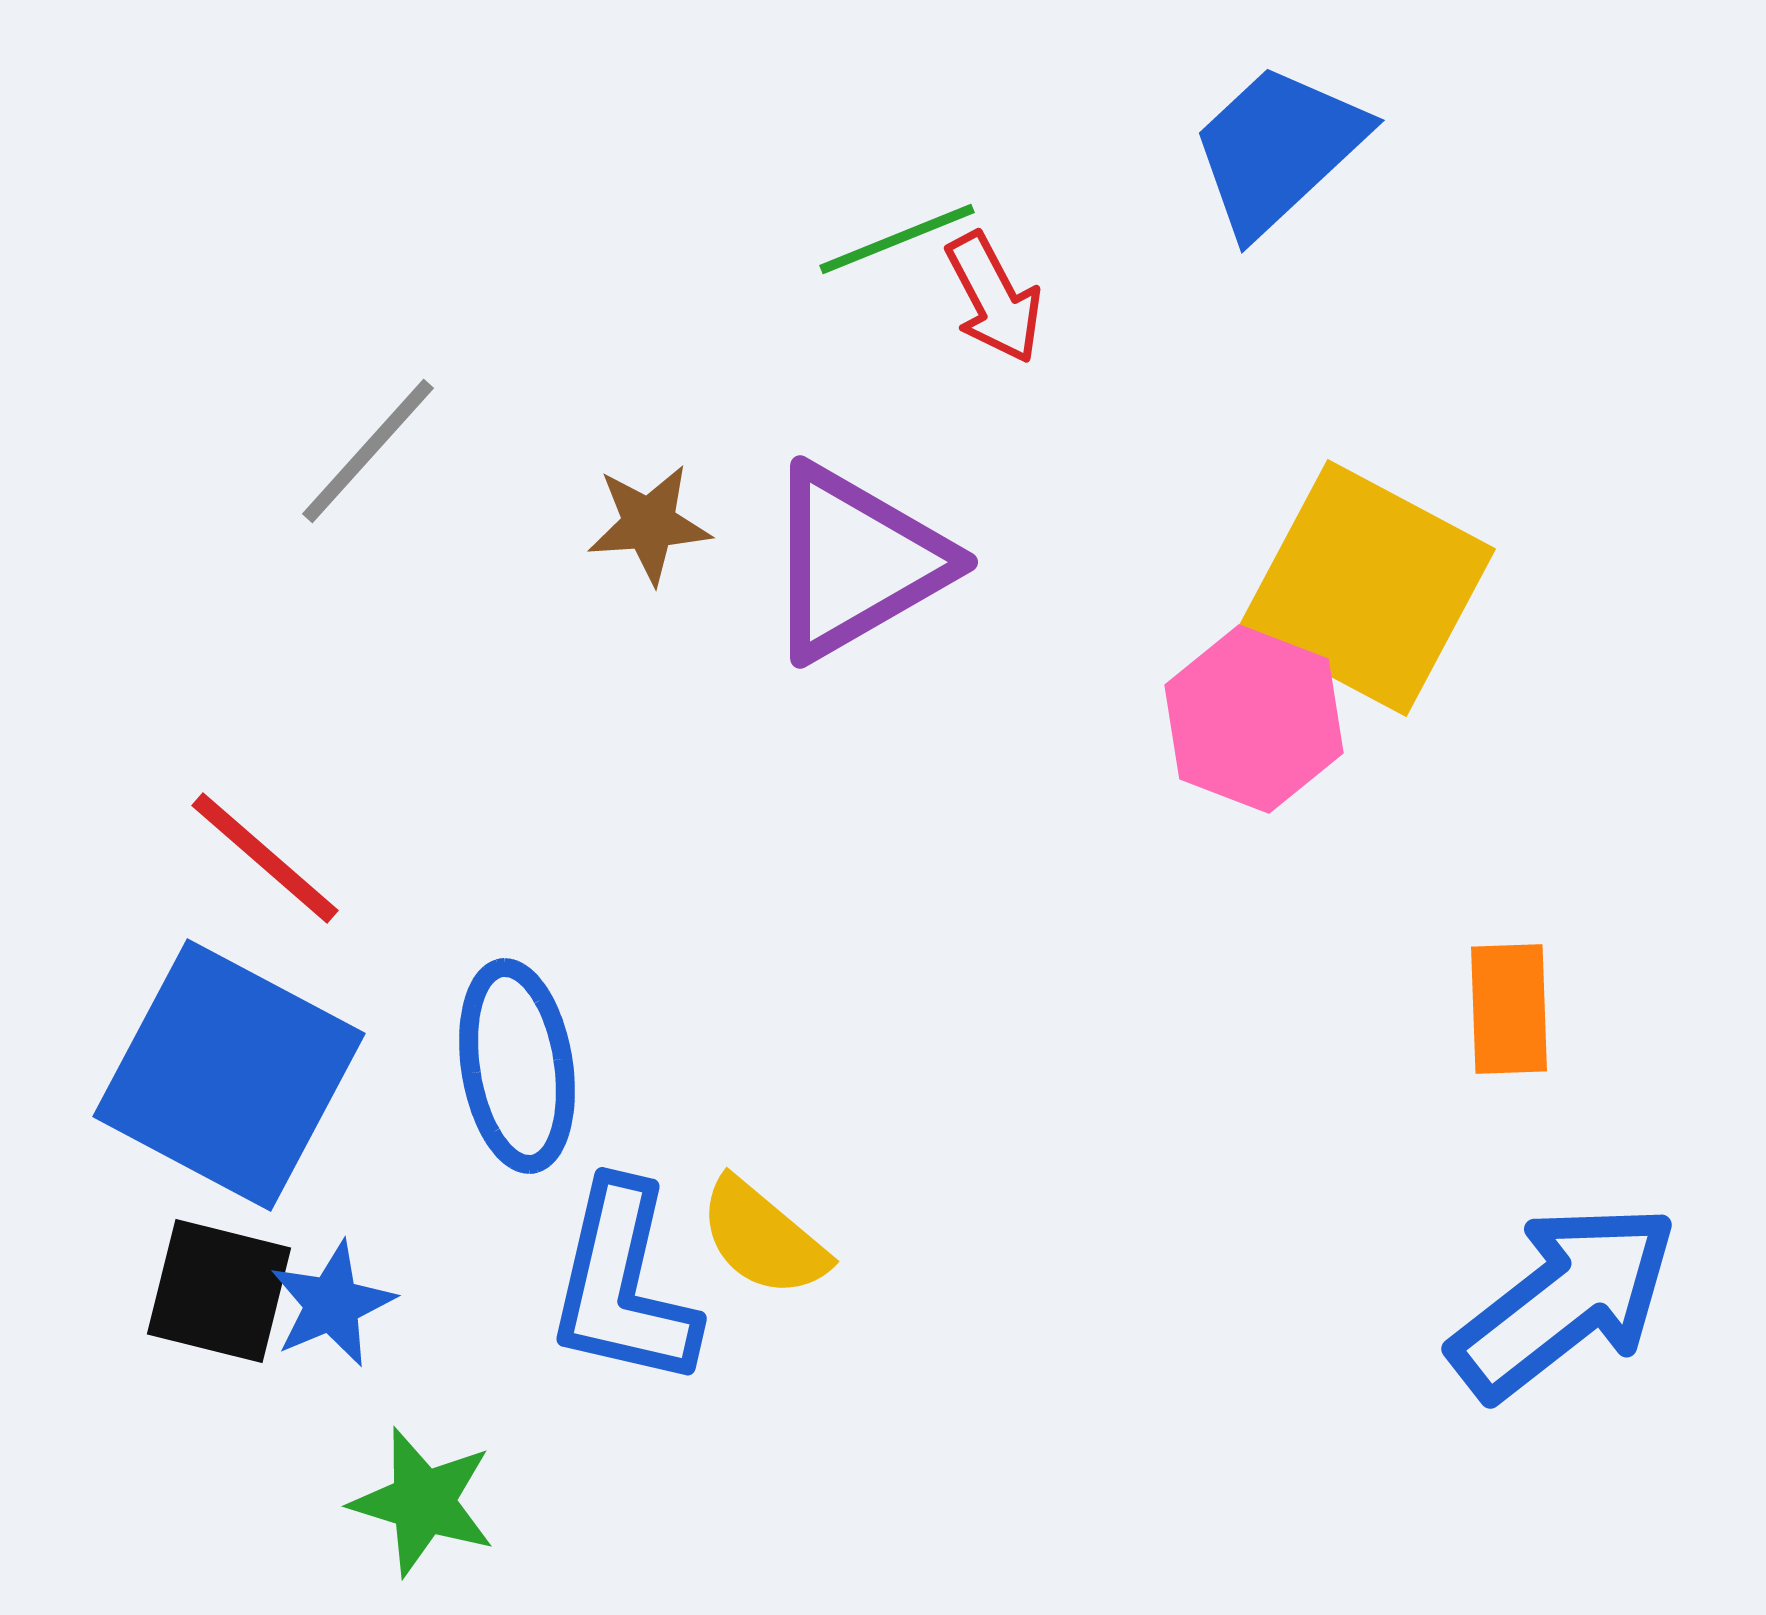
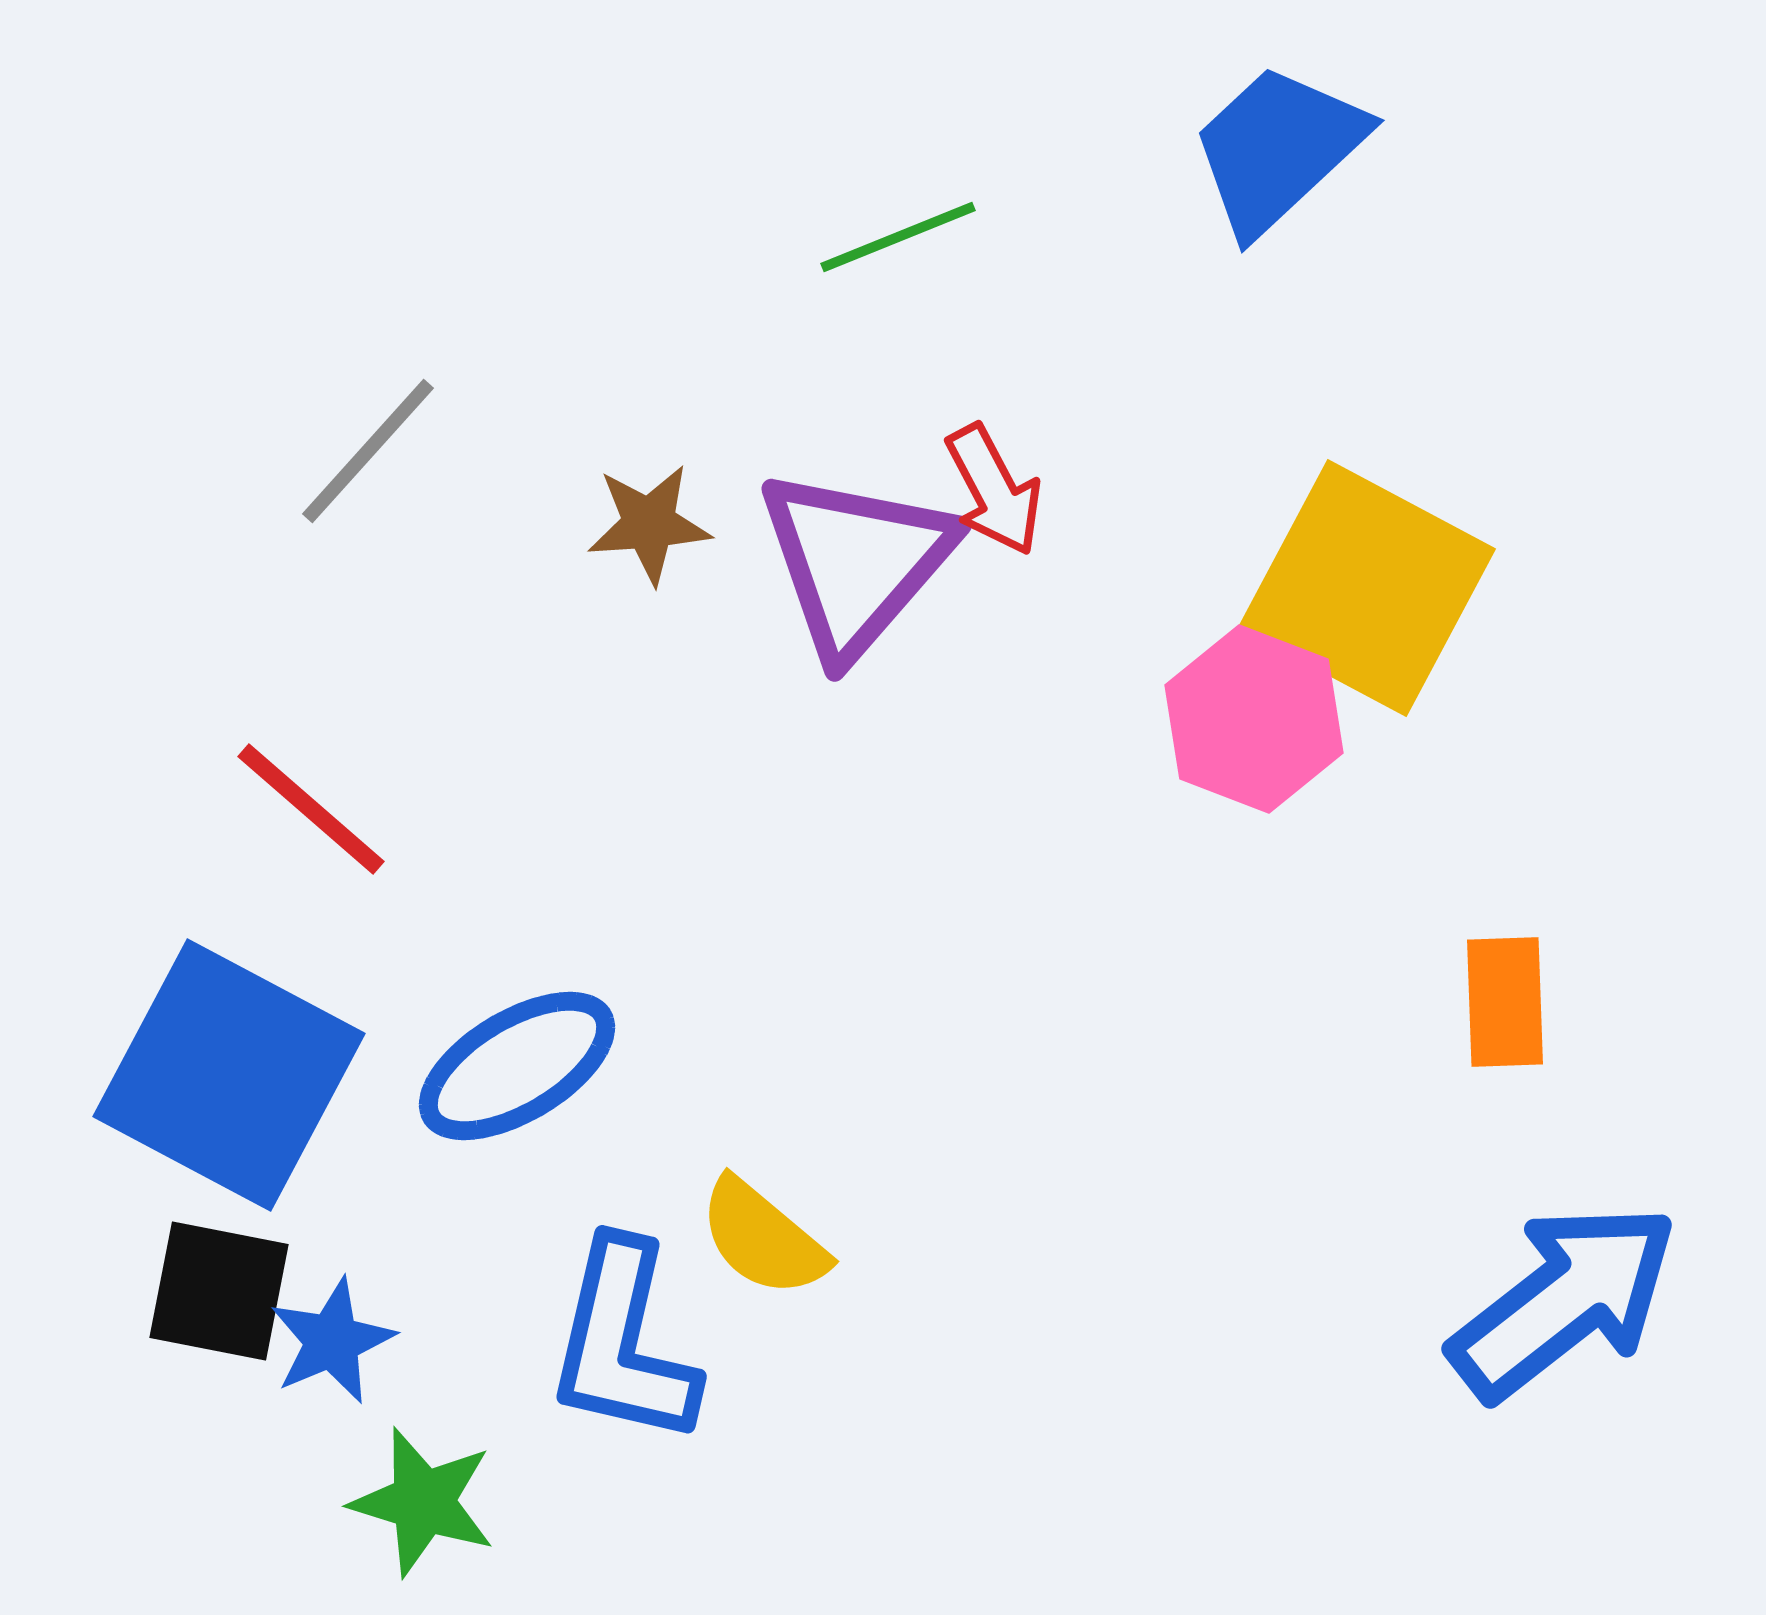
green line: moved 1 px right, 2 px up
red arrow: moved 192 px down
purple triangle: rotated 19 degrees counterclockwise
red line: moved 46 px right, 49 px up
orange rectangle: moved 4 px left, 7 px up
blue ellipse: rotated 68 degrees clockwise
blue L-shape: moved 58 px down
black square: rotated 3 degrees counterclockwise
blue star: moved 37 px down
